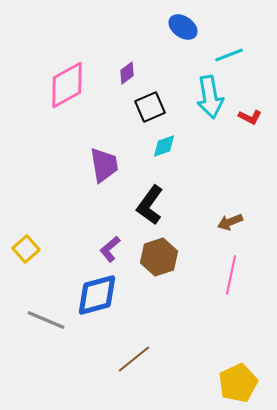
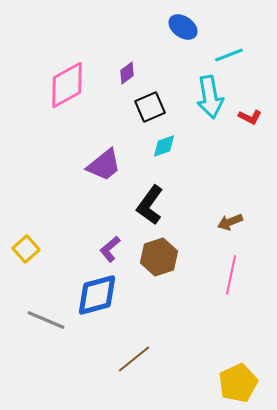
purple trapezoid: rotated 60 degrees clockwise
